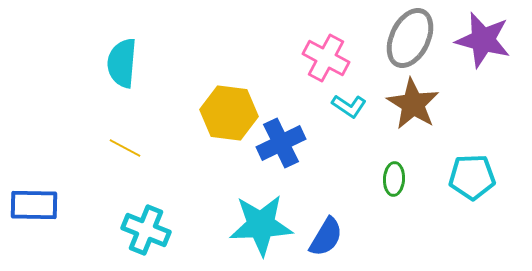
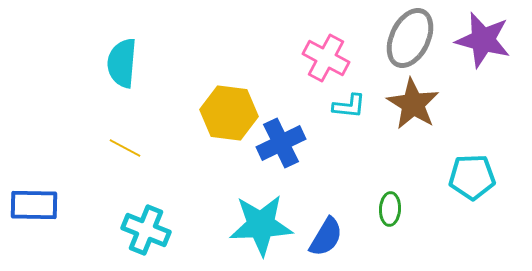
cyan L-shape: rotated 28 degrees counterclockwise
green ellipse: moved 4 px left, 30 px down
